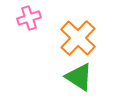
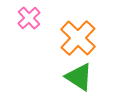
pink cross: rotated 25 degrees counterclockwise
